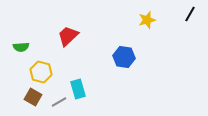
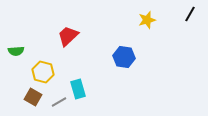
green semicircle: moved 5 px left, 4 px down
yellow hexagon: moved 2 px right
